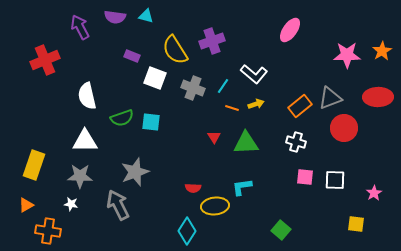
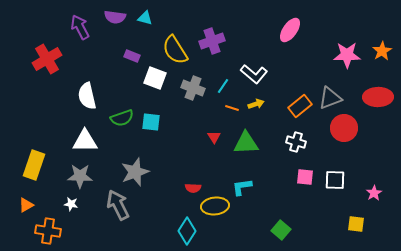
cyan triangle at (146, 16): moved 1 px left, 2 px down
red cross at (45, 60): moved 2 px right, 1 px up; rotated 8 degrees counterclockwise
